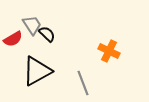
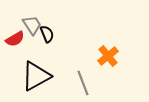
black semicircle: rotated 24 degrees clockwise
red semicircle: moved 2 px right
orange cross: moved 1 px left, 5 px down; rotated 25 degrees clockwise
black triangle: moved 1 px left, 5 px down
